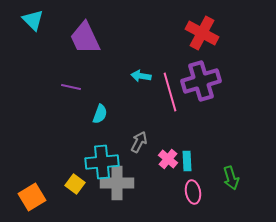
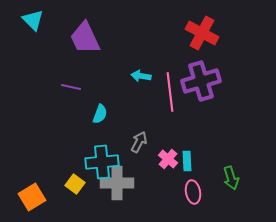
pink line: rotated 9 degrees clockwise
